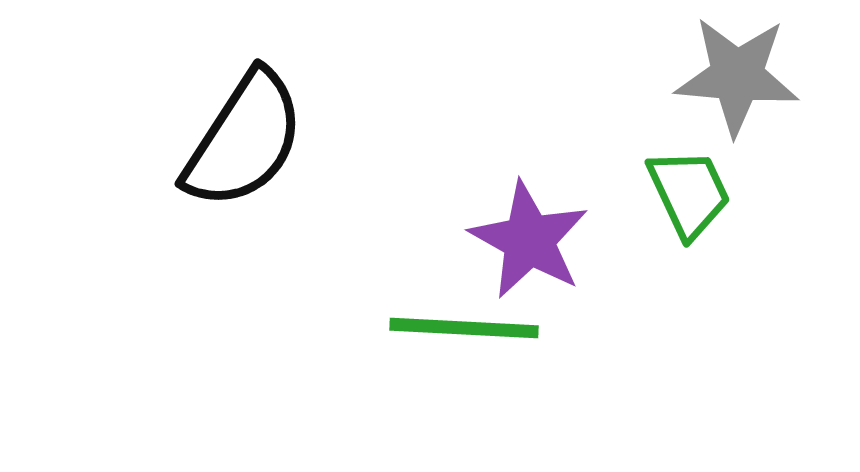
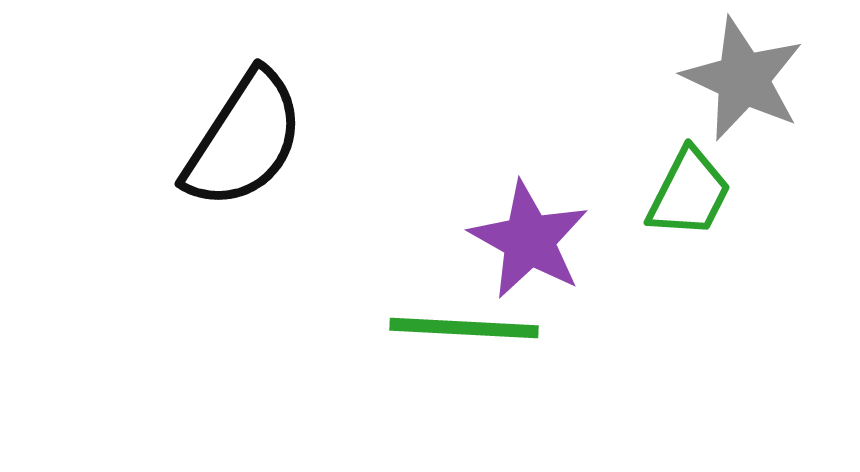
gray star: moved 6 px right, 3 px down; rotated 20 degrees clockwise
green trapezoid: rotated 52 degrees clockwise
